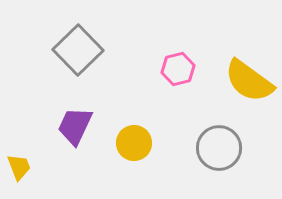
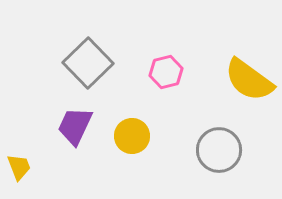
gray square: moved 10 px right, 13 px down
pink hexagon: moved 12 px left, 3 px down
yellow semicircle: moved 1 px up
yellow circle: moved 2 px left, 7 px up
gray circle: moved 2 px down
